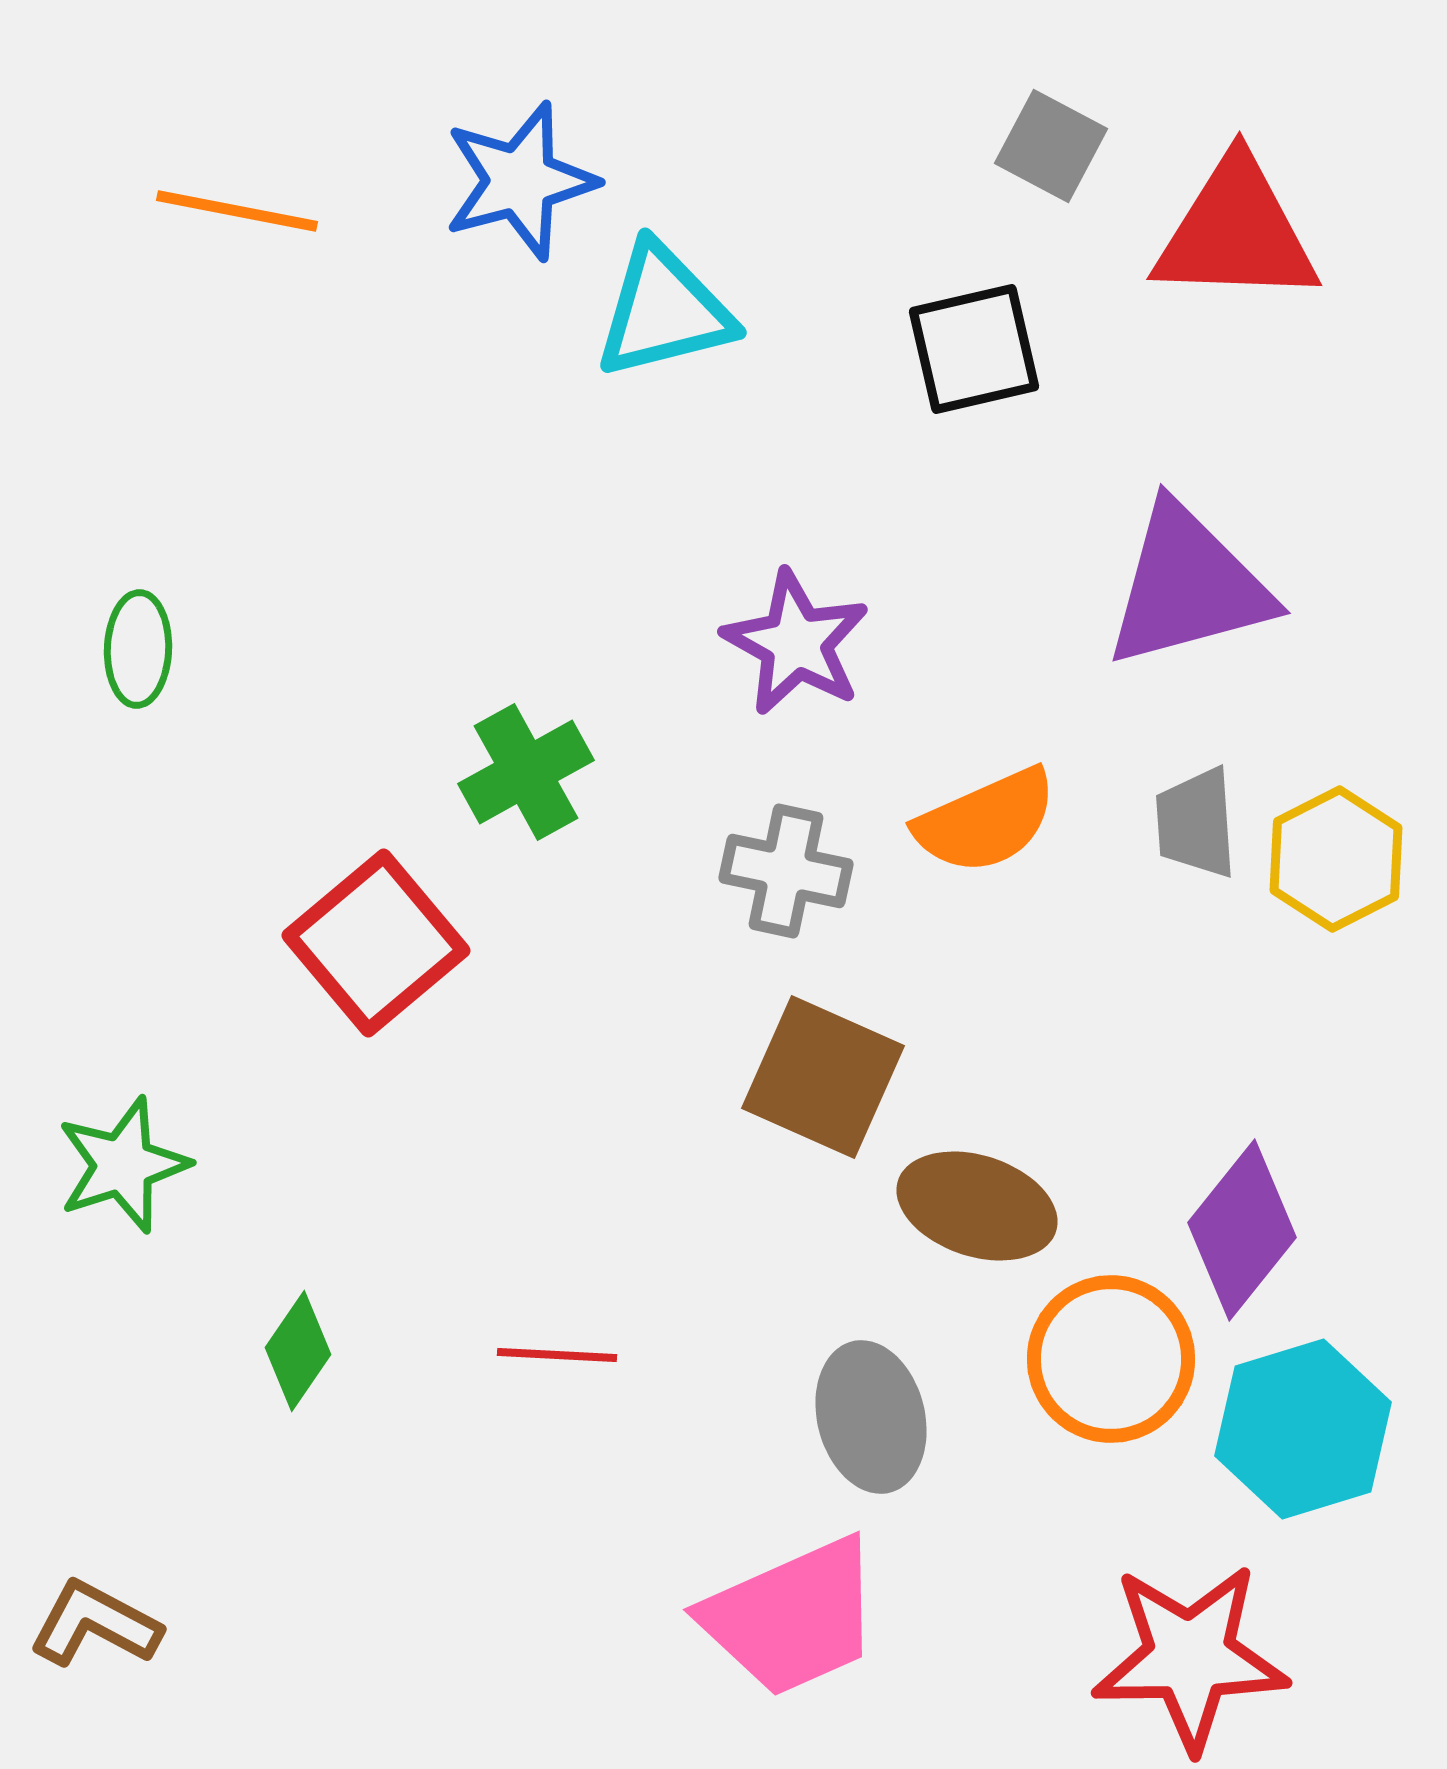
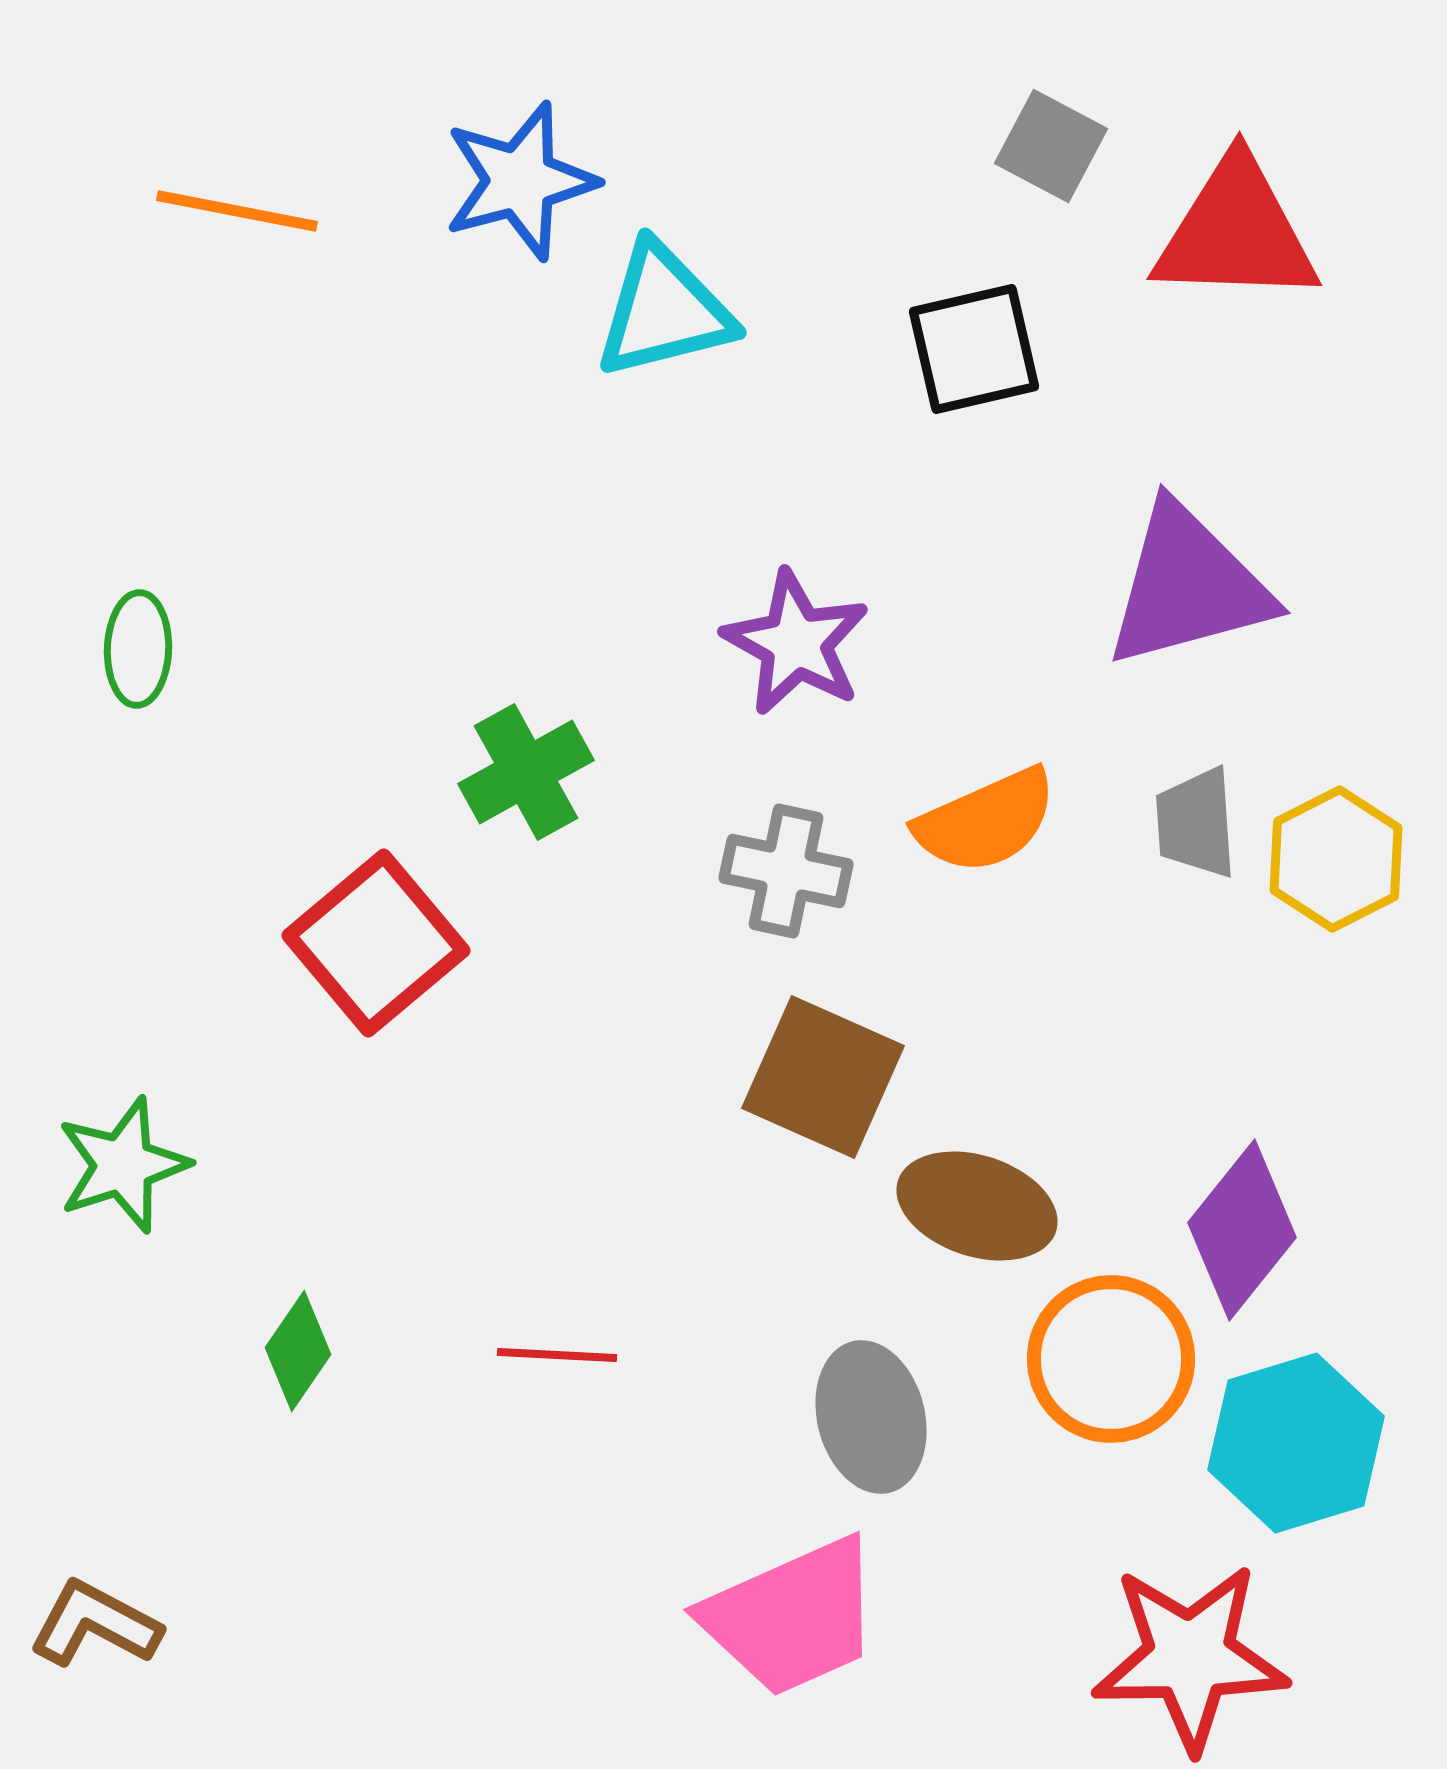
cyan hexagon: moved 7 px left, 14 px down
